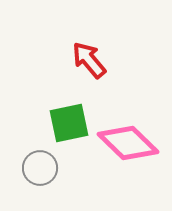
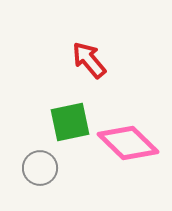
green square: moved 1 px right, 1 px up
